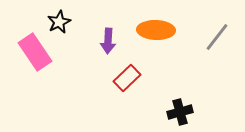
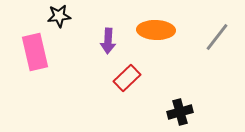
black star: moved 6 px up; rotated 20 degrees clockwise
pink rectangle: rotated 21 degrees clockwise
